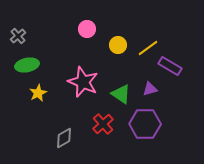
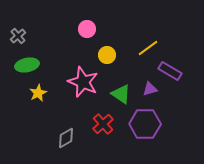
yellow circle: moved 11 px left, 10 px down
purple rectangle: moved 5 px down
gray diamond: moved 2 px right
